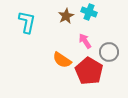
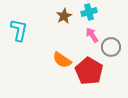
cyan cross: rotated 35 degrees counterclockwise
brown star: moved 2 px left
cyan L-shape: moved 8 px left, 8 px down
pink arrow: moved 7 px right, 6 px up
gray circle: moved 2 px right, 5 px up
